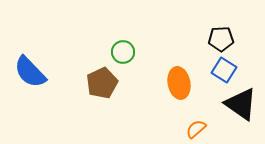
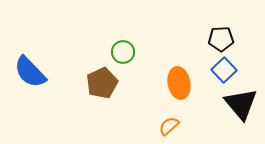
blue square: rotated 15 degrees clockwise
black triangle: rotated 15 degrees clockwise
orange semicircle: moved 27 px left, 3 px up
